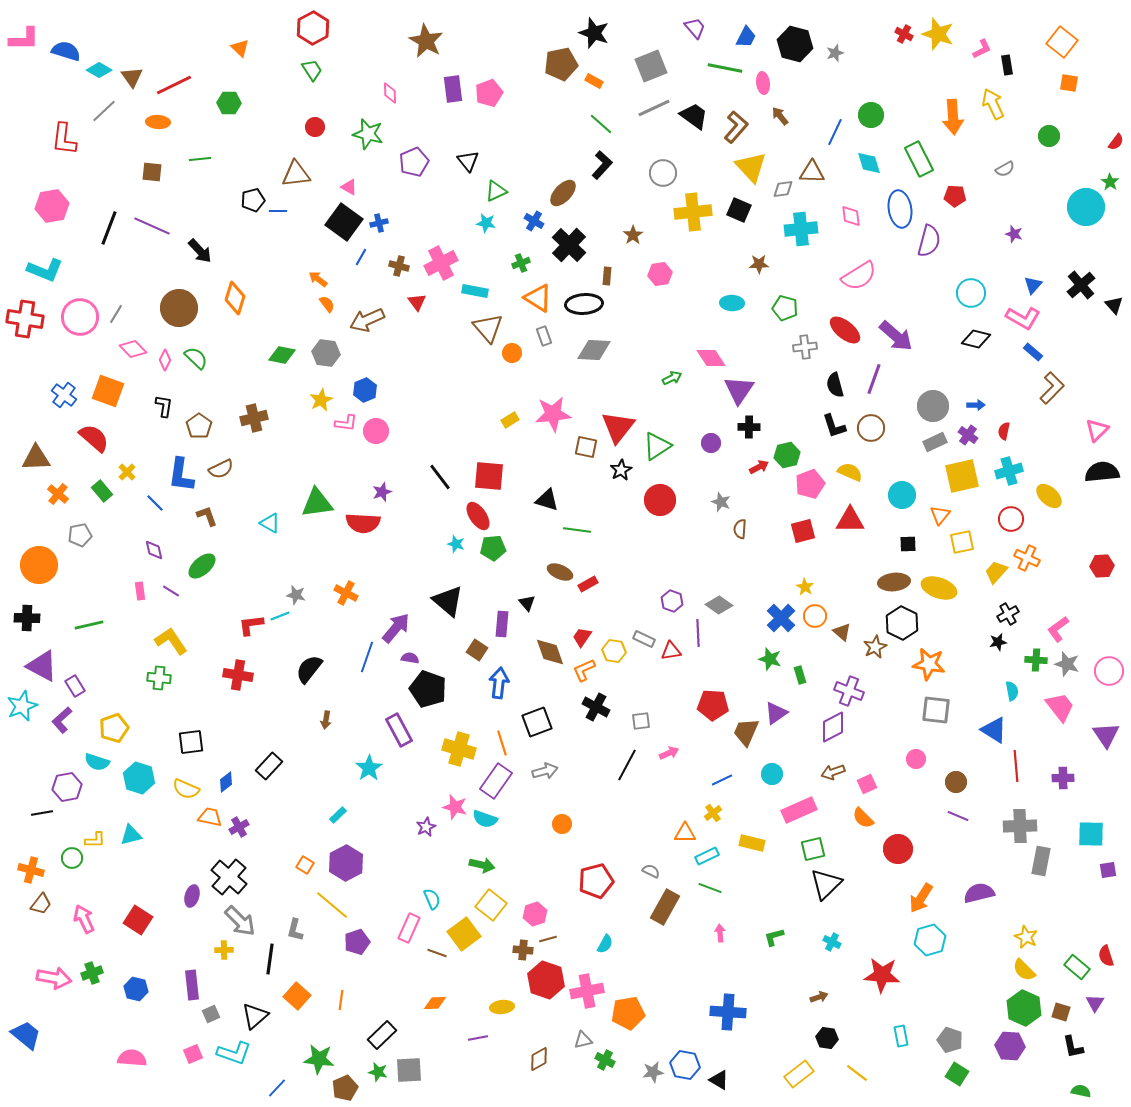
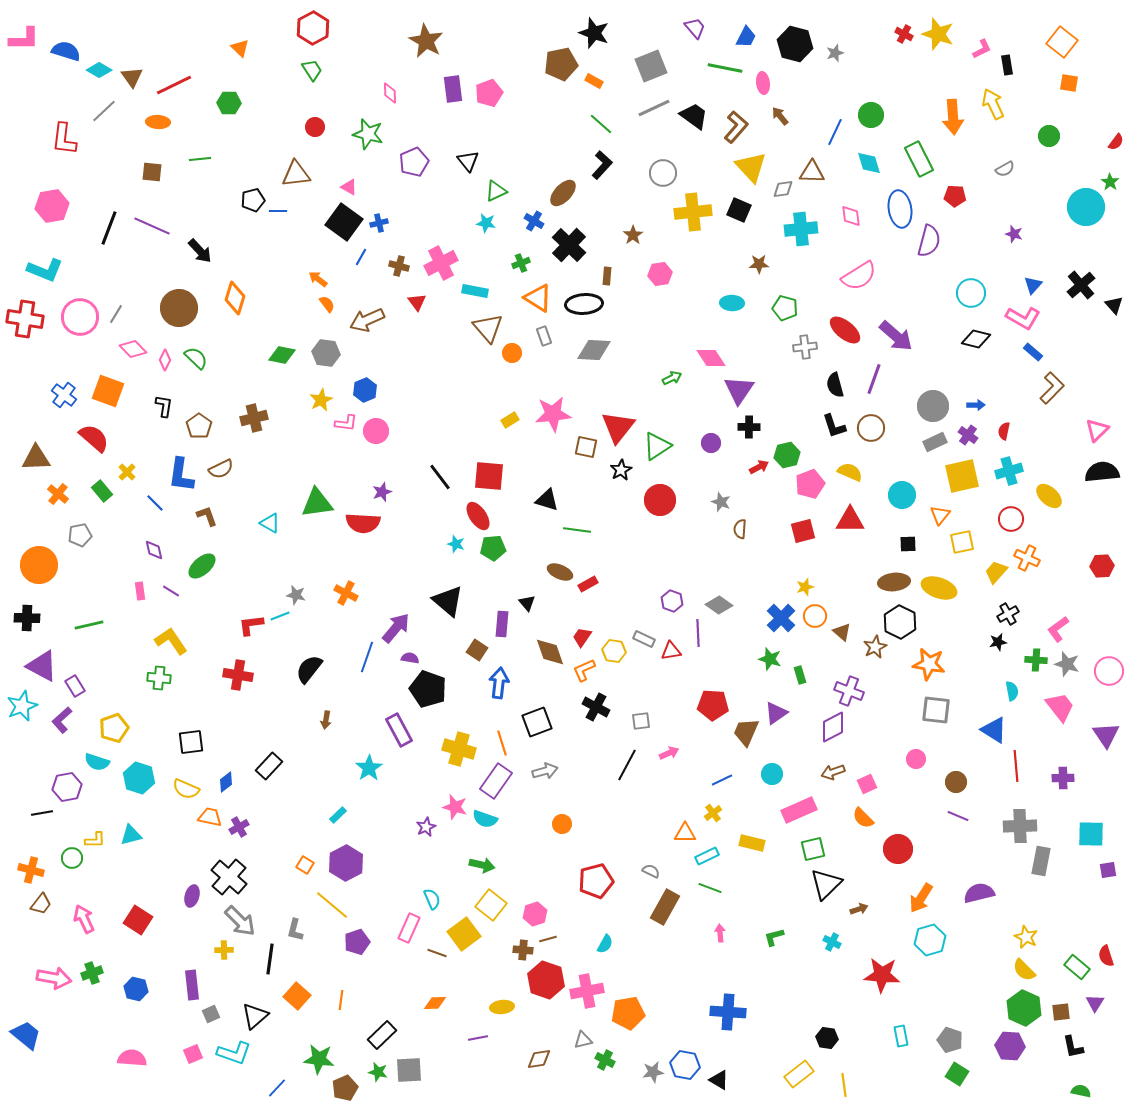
yellow star at (805, 587): rotated 24 degrees clockwise
black hexagon at (902, 623): moved 2 px left, 1 px up
brown arrow at (819, 997): moved 40 px right, 88 px up
brown square at (1061, 1012): rotated 24 degrees counterclockwise
brown diamond at (539, 1059): rotated 20 degrees clockwise
yellow line at (857, 1073): moved 13 px left, 12 px down; rotated 45 degrees clockwise
